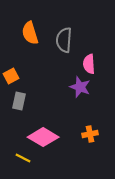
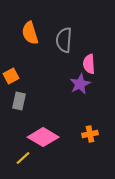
purple star: moved 3 px up; rotated 25 degrees clockwise
yellow line: rotated 70 degrees counterclockwise
